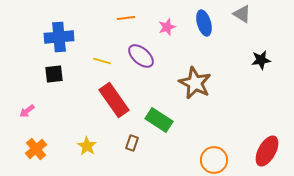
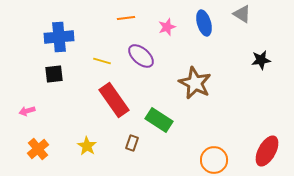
pink arrow: rotated 21 degrees clockwise
orange cross: moved 2 px right
